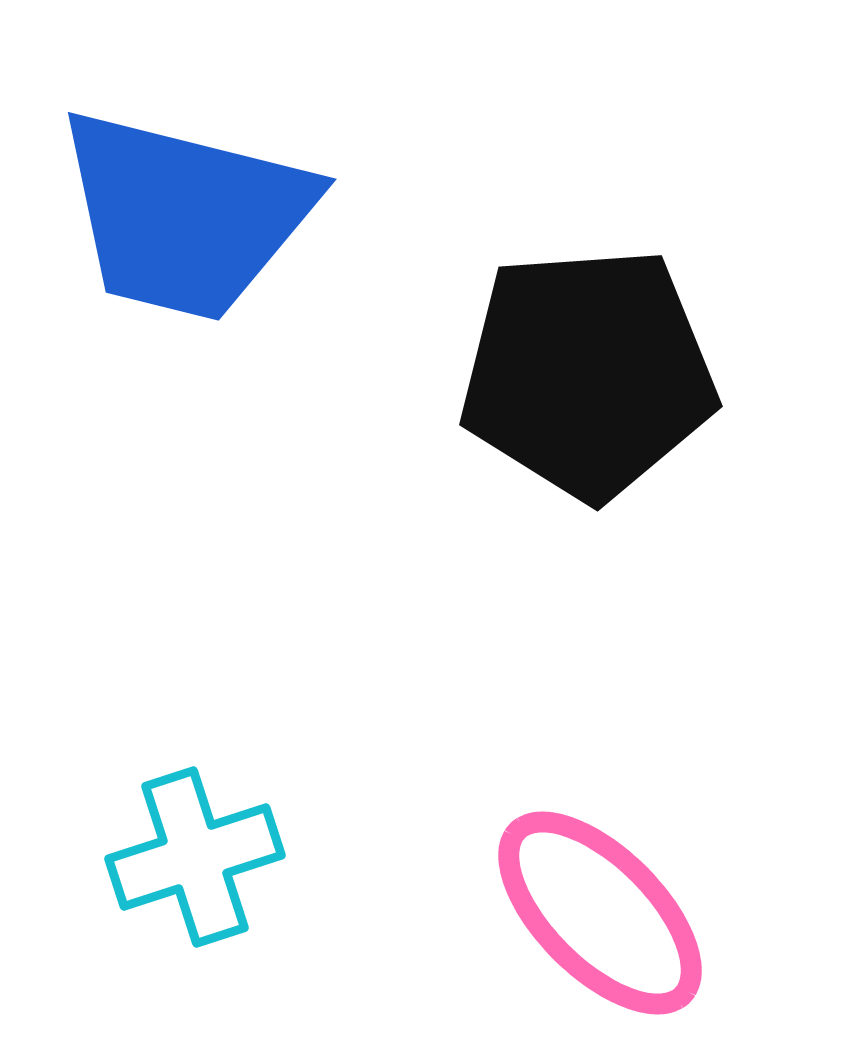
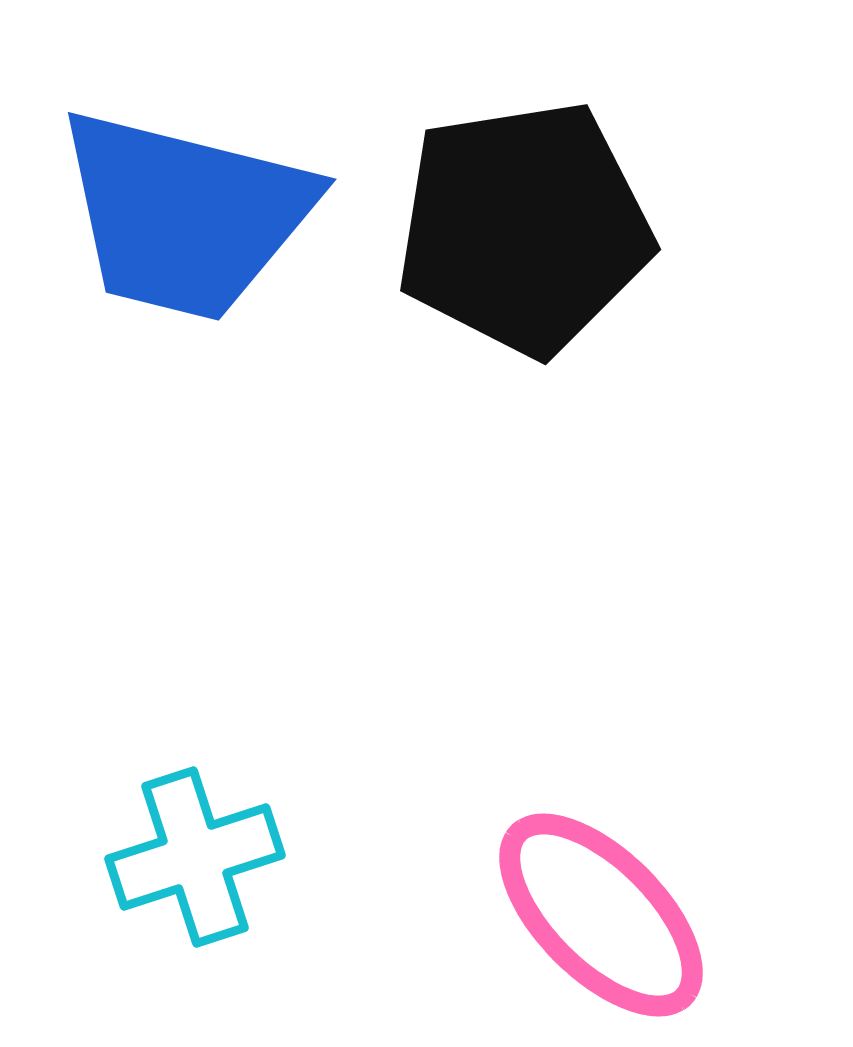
black pentagon: moved 64 px left, 145 px up; rotated 5 degrees counterclockwise
pink ellipse: moved 1 px right, 2 px down
